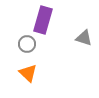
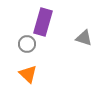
purple rectangle: moved 2 px down
orange triangle: moved 1 px down
